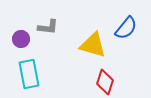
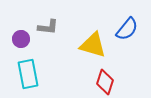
blue semicircle: moved 1 px right, 1 px down
cyan rectangle: moved 1 px left
